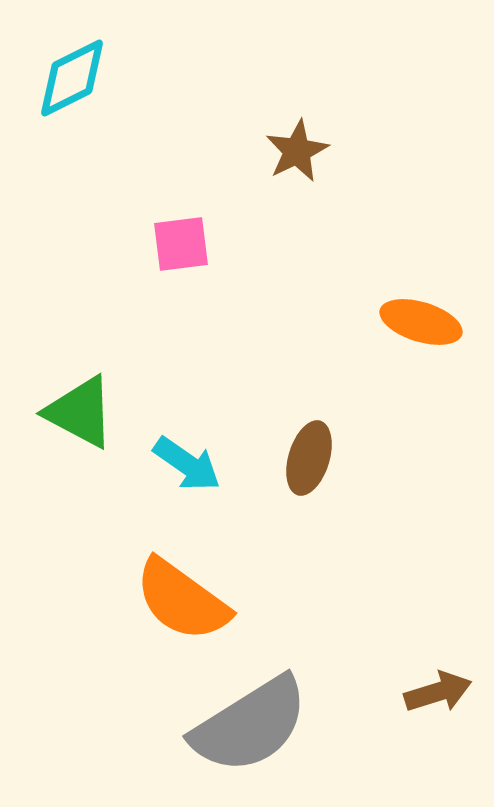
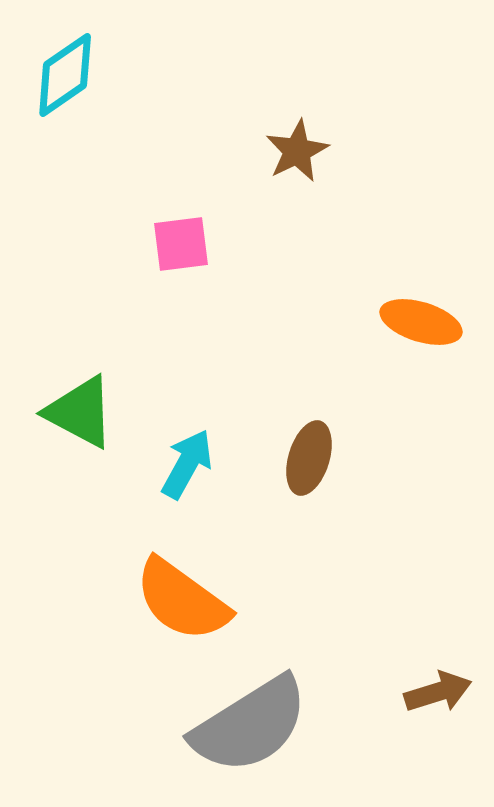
cyan diamond: moved 7 px left, 3 px up; rotated 8 degrees counterclockwise
cyan arrow: rotated 96 degrees counterclockwise
